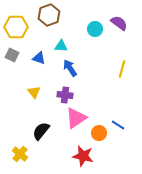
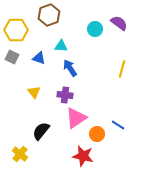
yellow hexagon: moved 3 px down
gray square: moved 2 px down
orange circle: moved 2 px left, 1 px down
